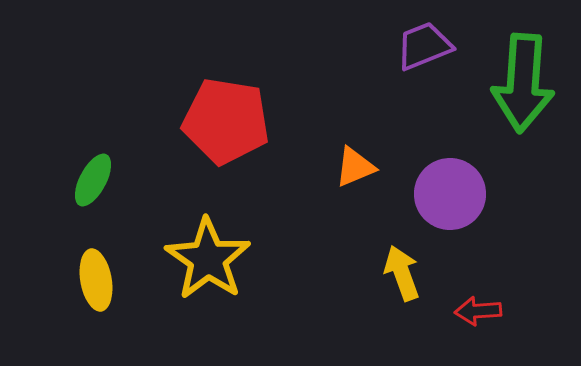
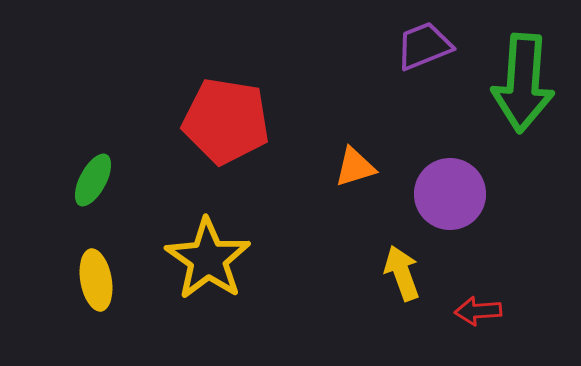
orange triangle: rotated 6 degrees clockwise
